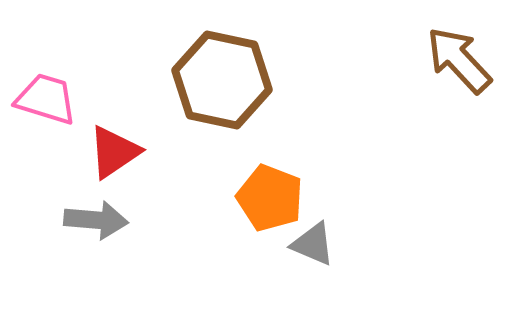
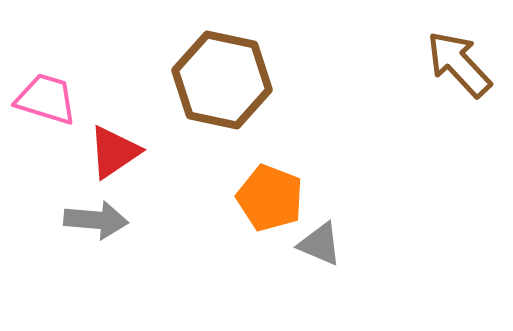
brown arrow: moved 4 px down
gray triangle: moved 7 px right
